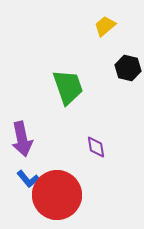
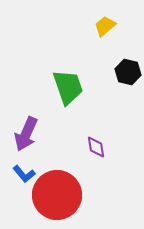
black hexagon: moved 4 px down
purple arrow: moved 4 px right, 5 px up; rotated 36 degrees clockwise
blue L-shape: moved 4 px left, 5 px up
